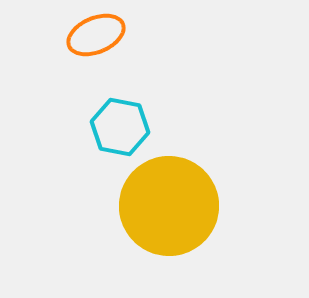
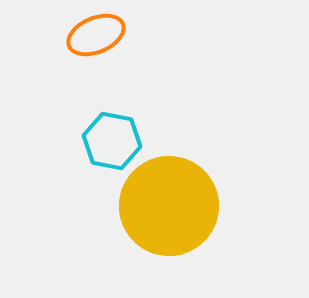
cyan hexagon: moved 8 px left, 14 px down
